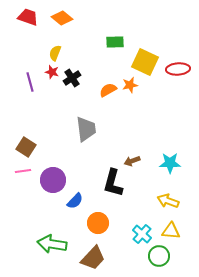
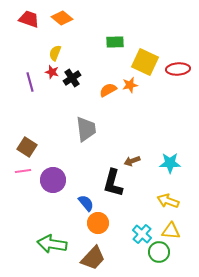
red trapezoid: moved 1 px right, 2 px down
brown square: moved 1 px right
blue semicircle: moved 11 px right, 2 px down; rotated 84 degrees counterclockwise
green circle: moved 4 px up
